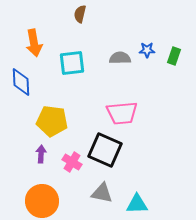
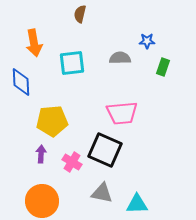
blue star: moved 9 px up
green rectangle: moved 11 px left, 11 px down
yellow pentagon: rotated 12 degrees counterclockwise
